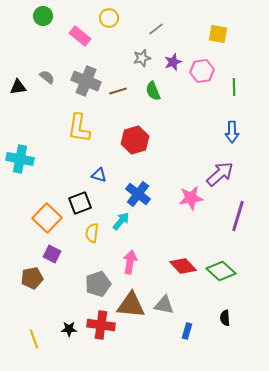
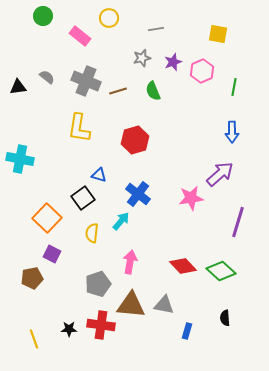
gray line: rotated 28 degrees clockwise
pink hexagon: rotated 15 degrees counterclockwise
green line: rotated 12 degrees clockwise
black square: moved 3 px right, 5 px up; rotated 15 degrees counterclockwise
purple line: moved 6 px down
